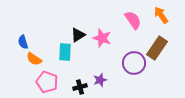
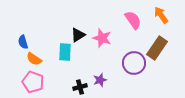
pink pentagon: moved 14 px left
